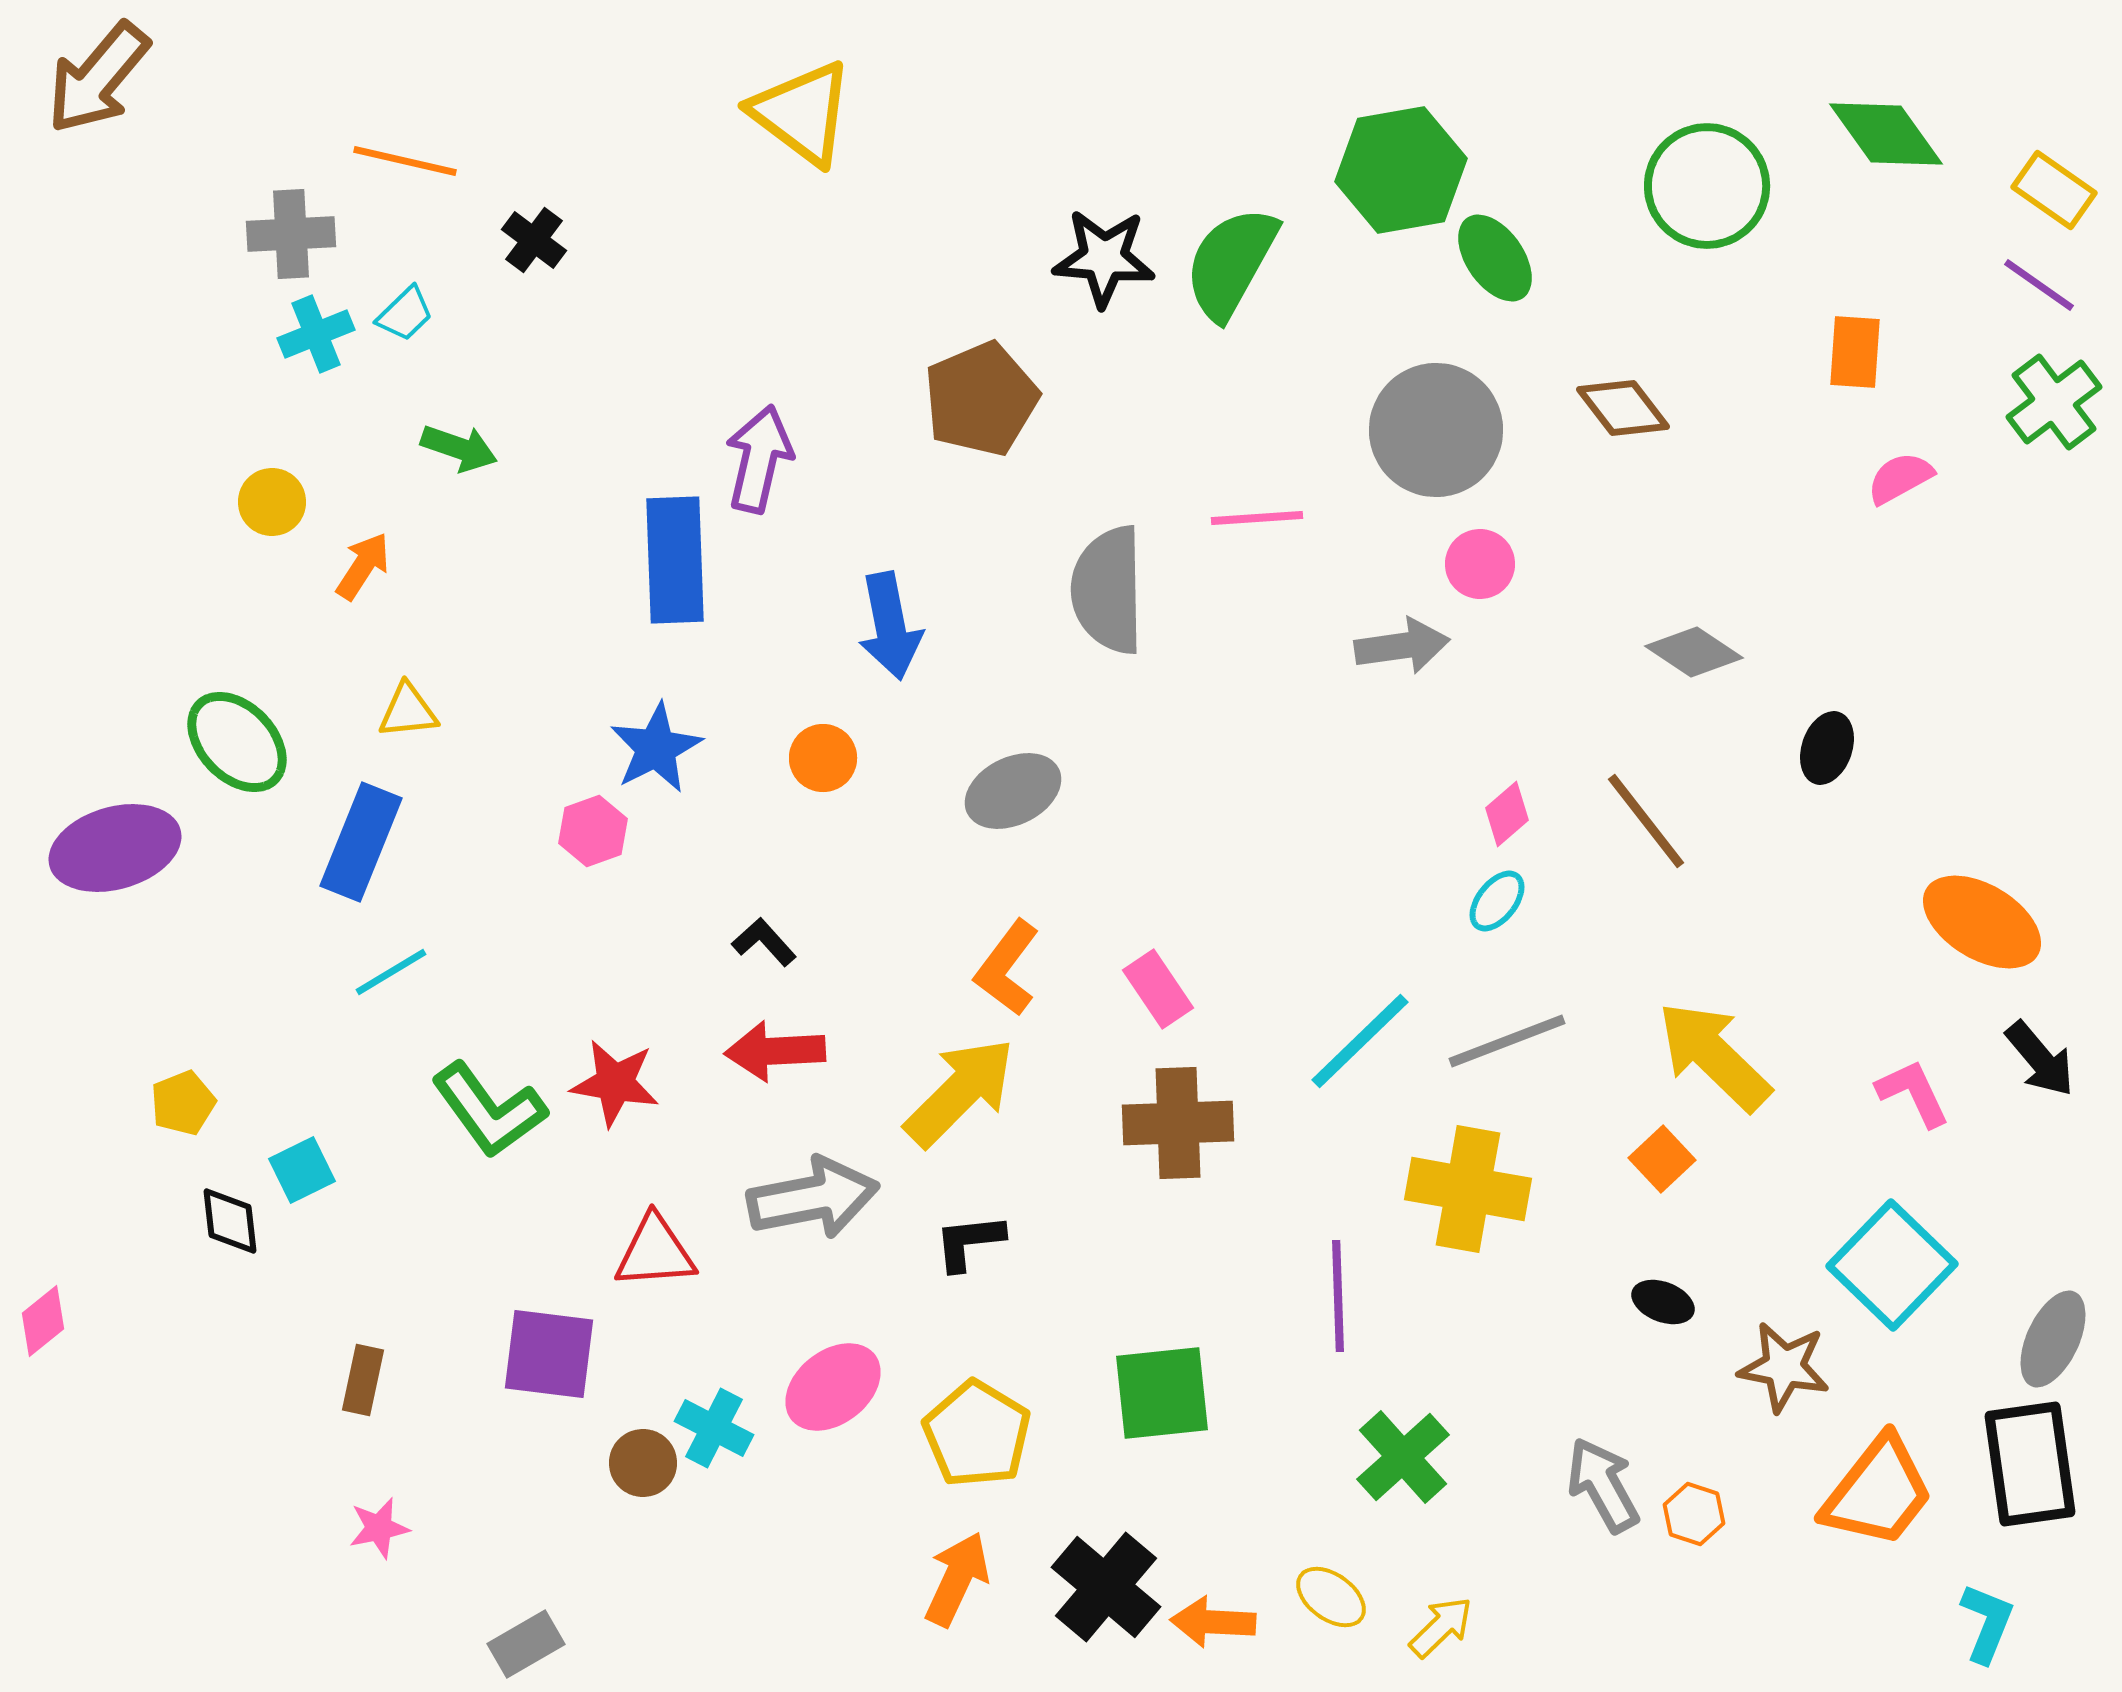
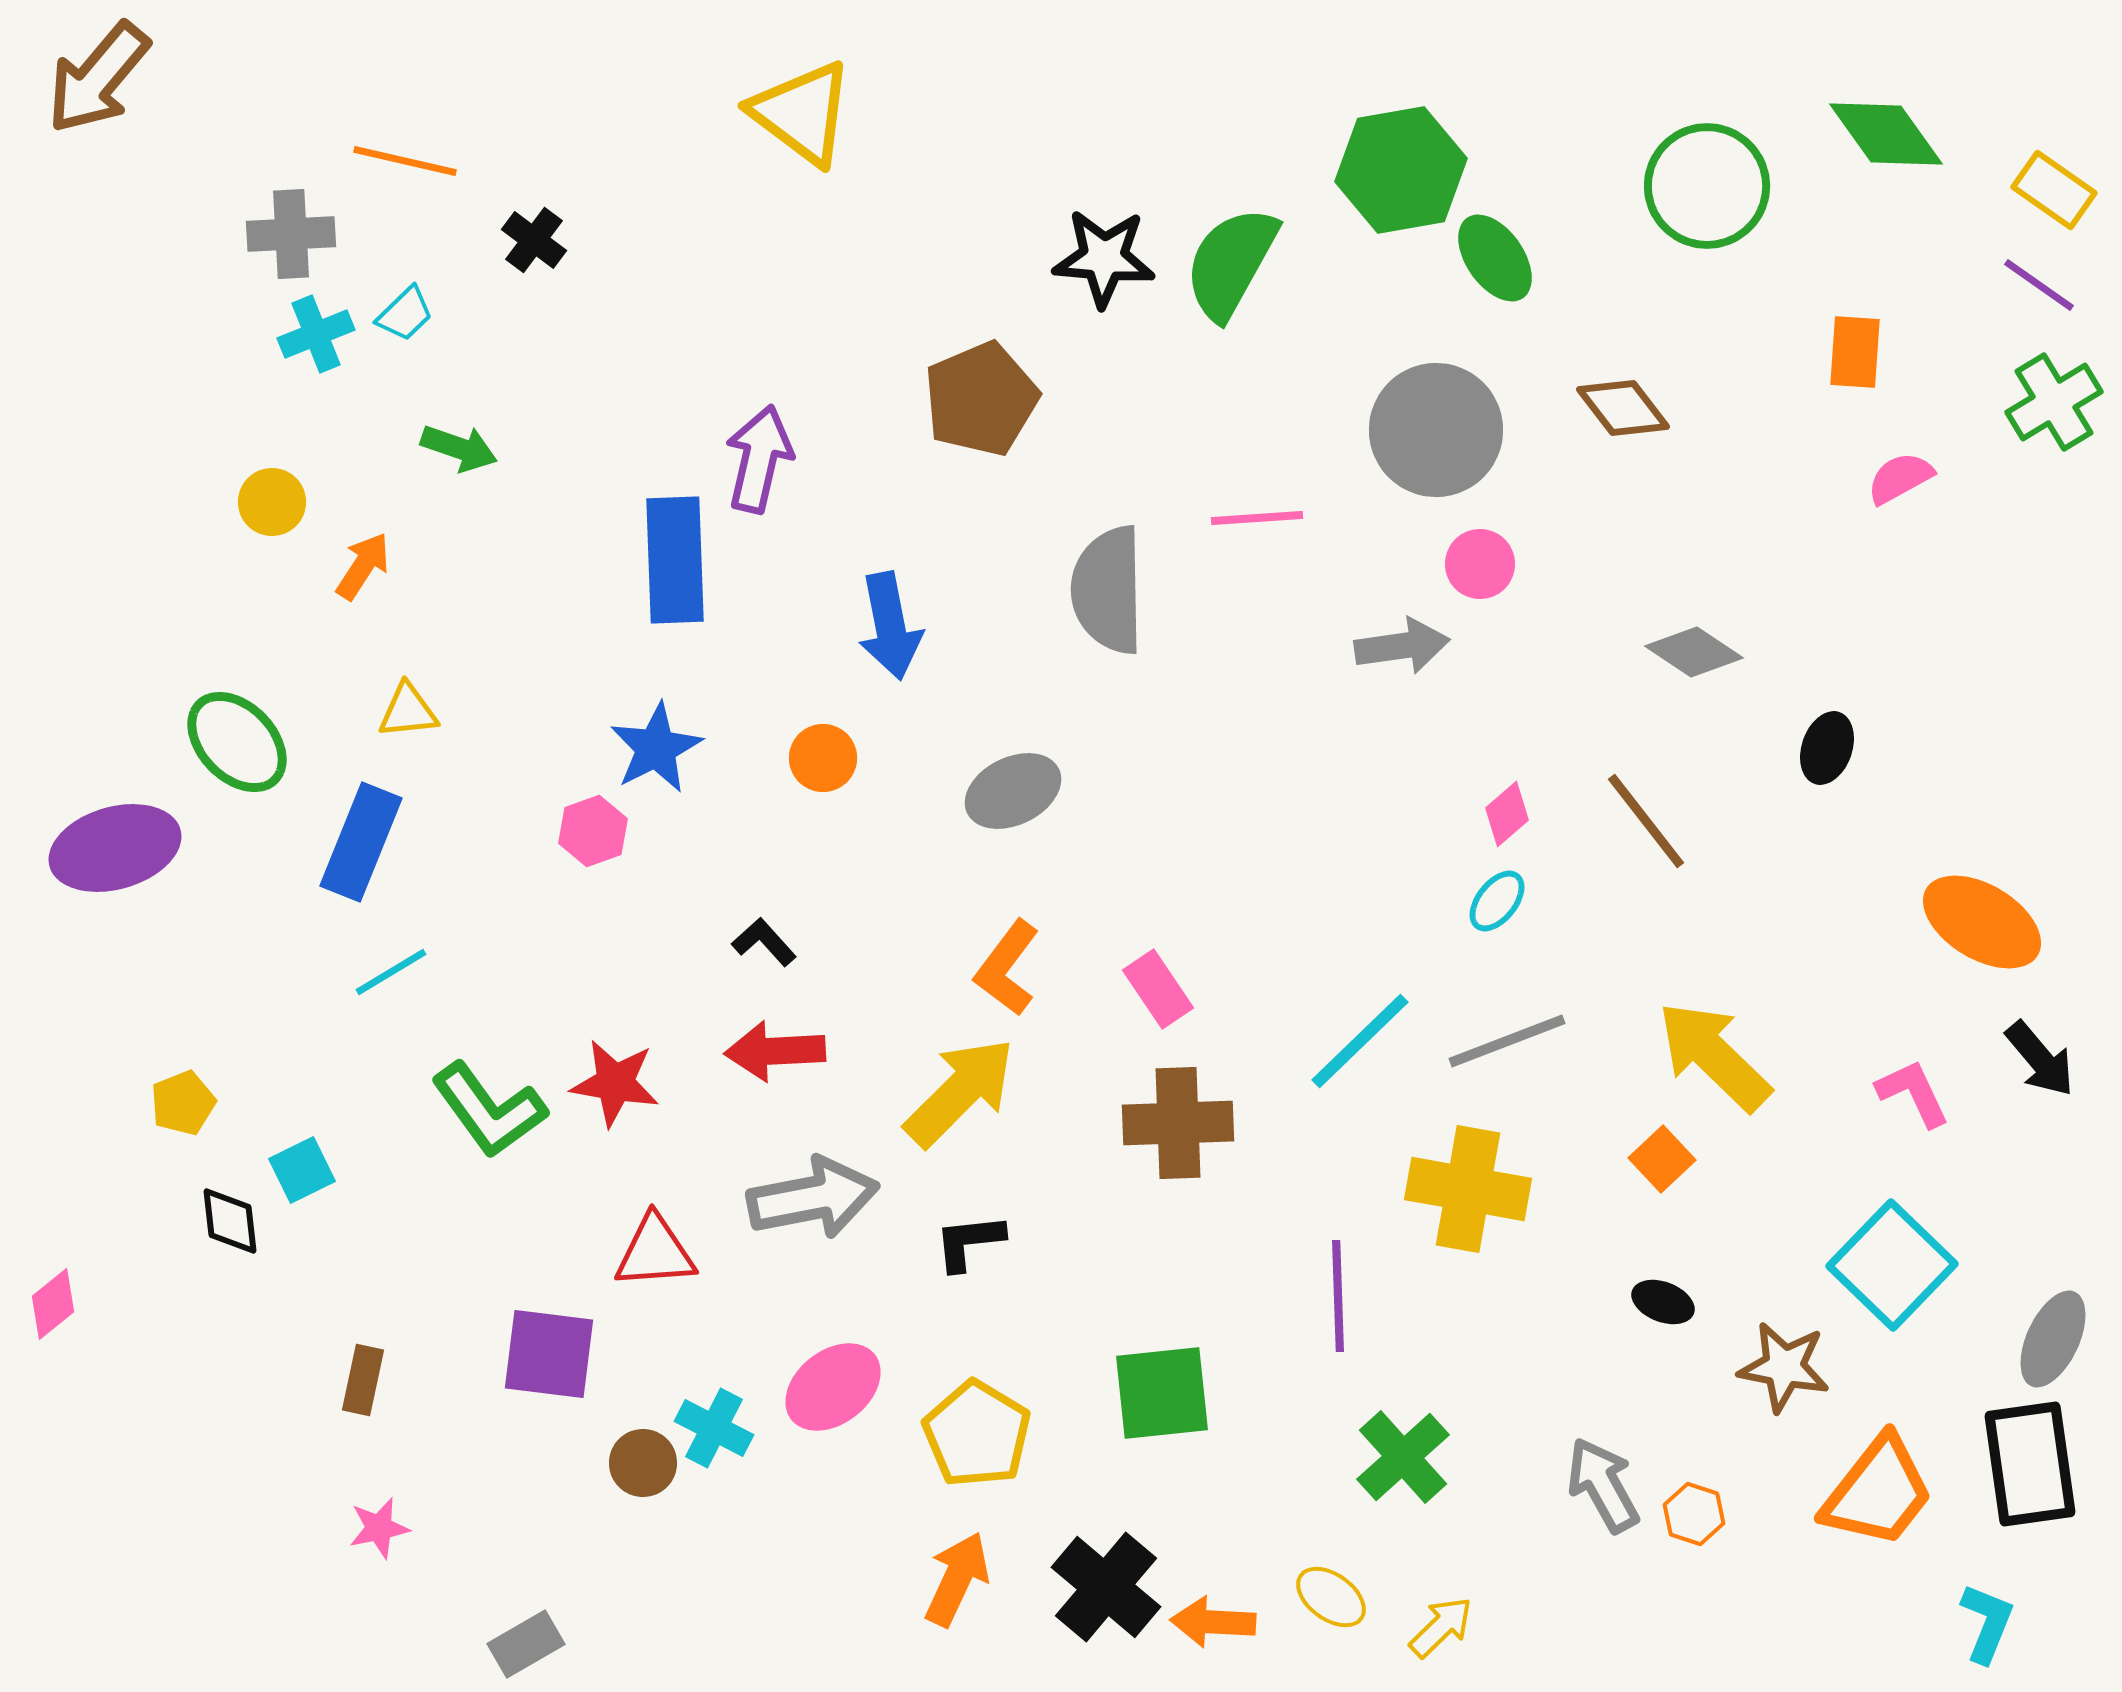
green cross at (2054, 402): rotated 6 degrees clockwise
pink diamond at (43, 1321): moved 10 px right, 17 px up
